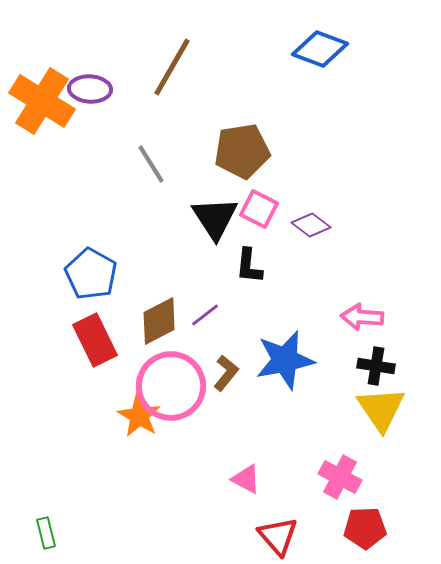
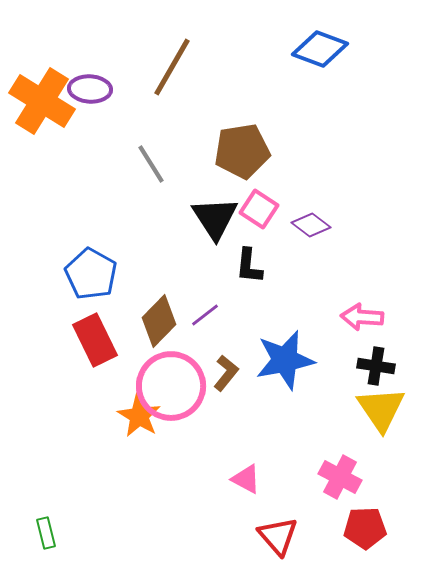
pink square: rotated 6 degrees clockwise
brown diamond: rotated 18 degrees counterclockwise
